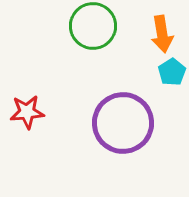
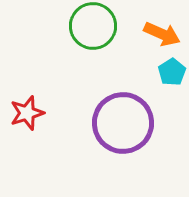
orange arrow: rotated 57 degrees counterclockwise
red star: moved 1 px down; rotated 12 degrees counterclockwise
